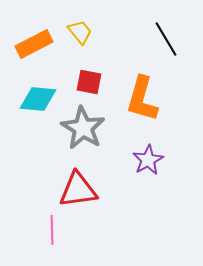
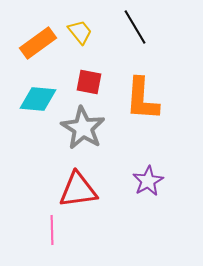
black line: moved 31 px left, 12 px up
orange rectangle: moved 4 px right, 1 px up; rotated 9 degrees counterclockwise
orange L-shape: rotated 12 degrees counterclockwise
purple star: moved 21 px down
